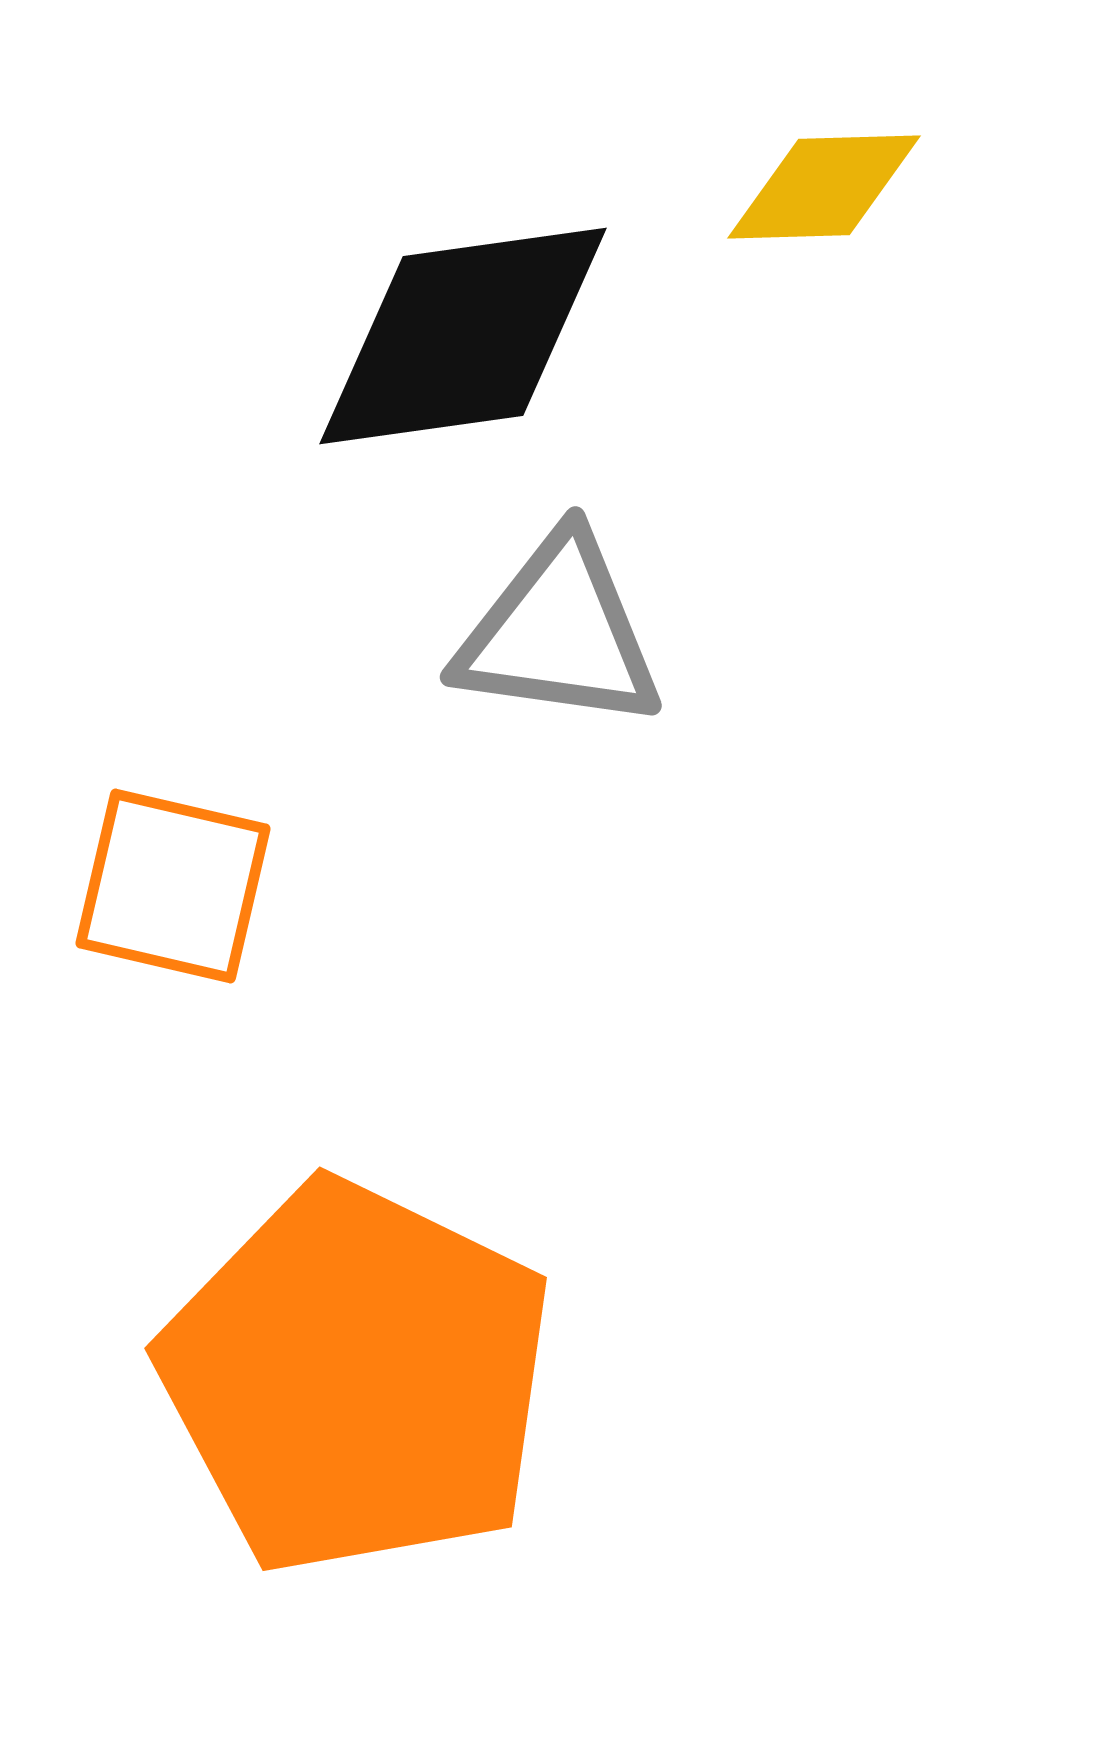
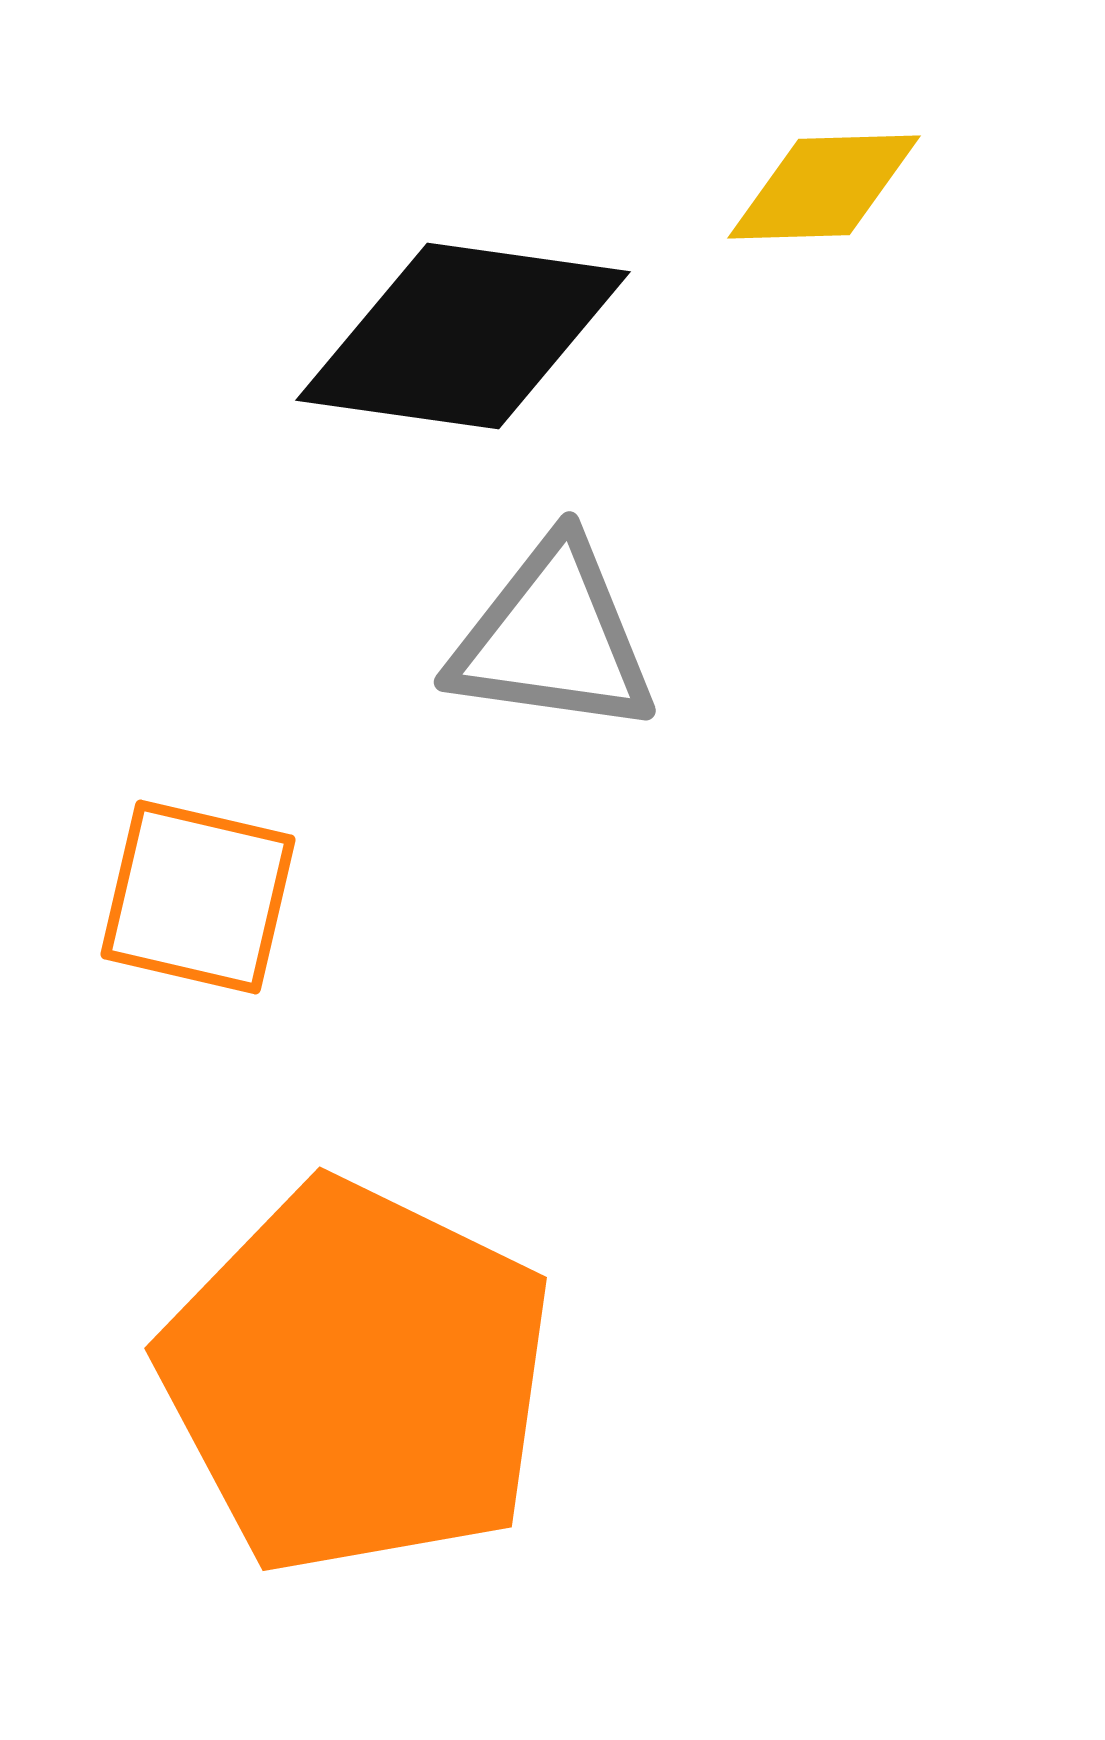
black diamond: rotated 16 degrees clockwise
gray triangle: moved 6 px left, 5 px down
orange square: moved 25 px right, 11 px down
